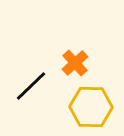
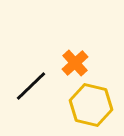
yellow hexagon: moved 2 px up; rotated 12 degrees clockwise
